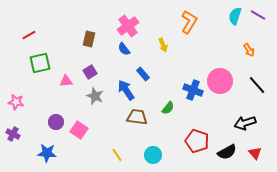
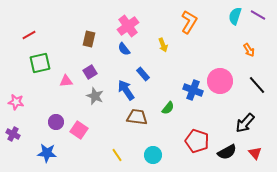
black arrow: rotated 30 degrees counterclockwise
